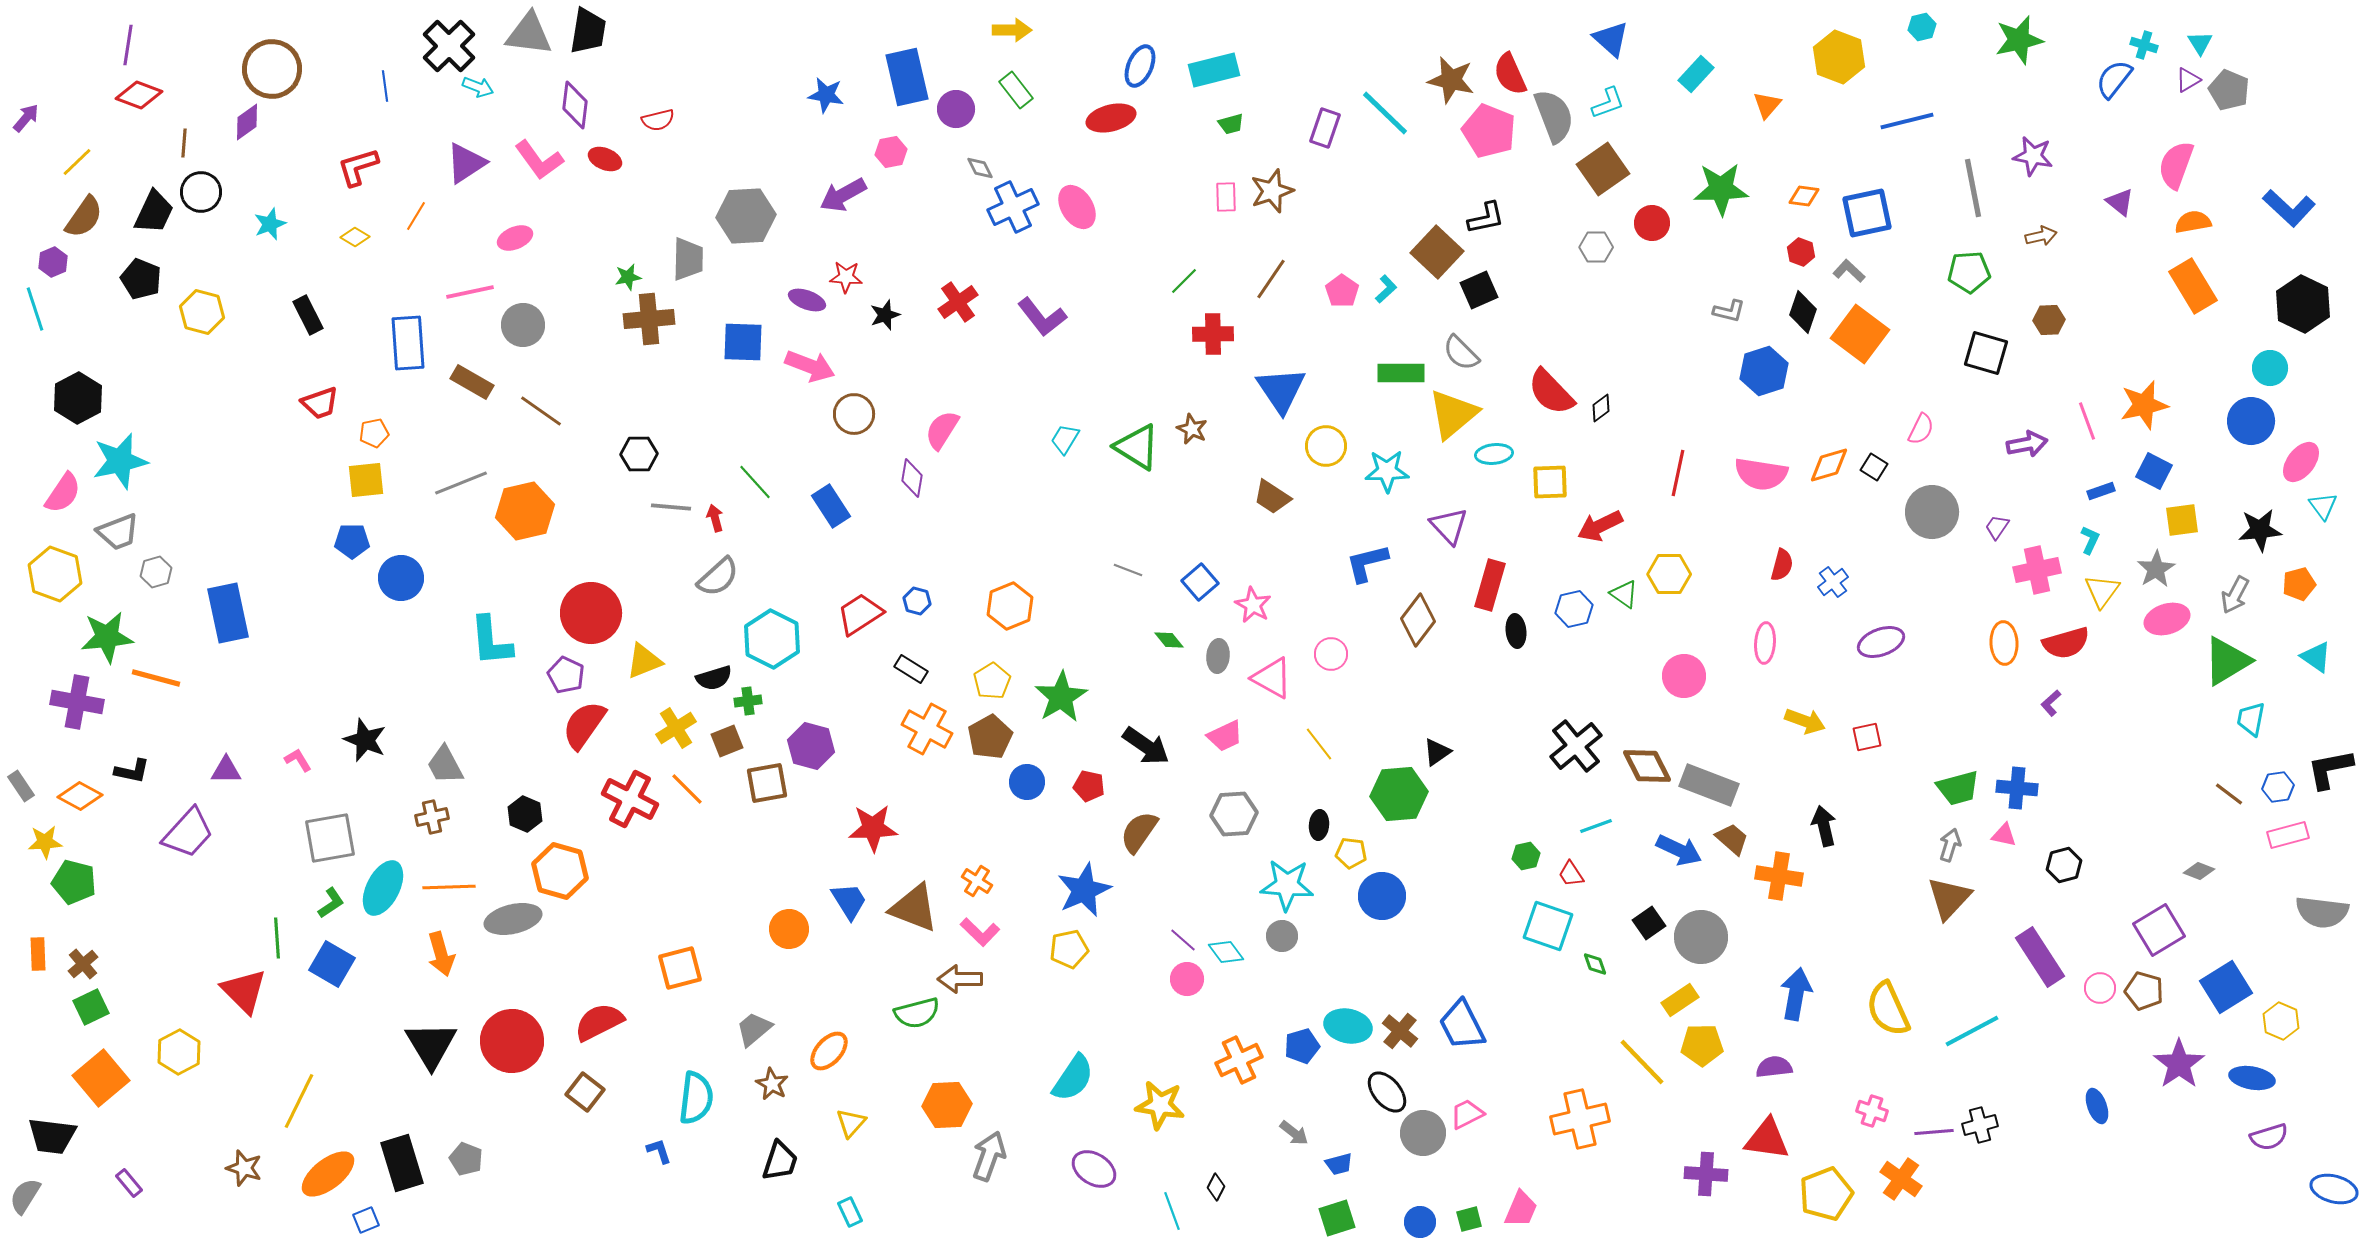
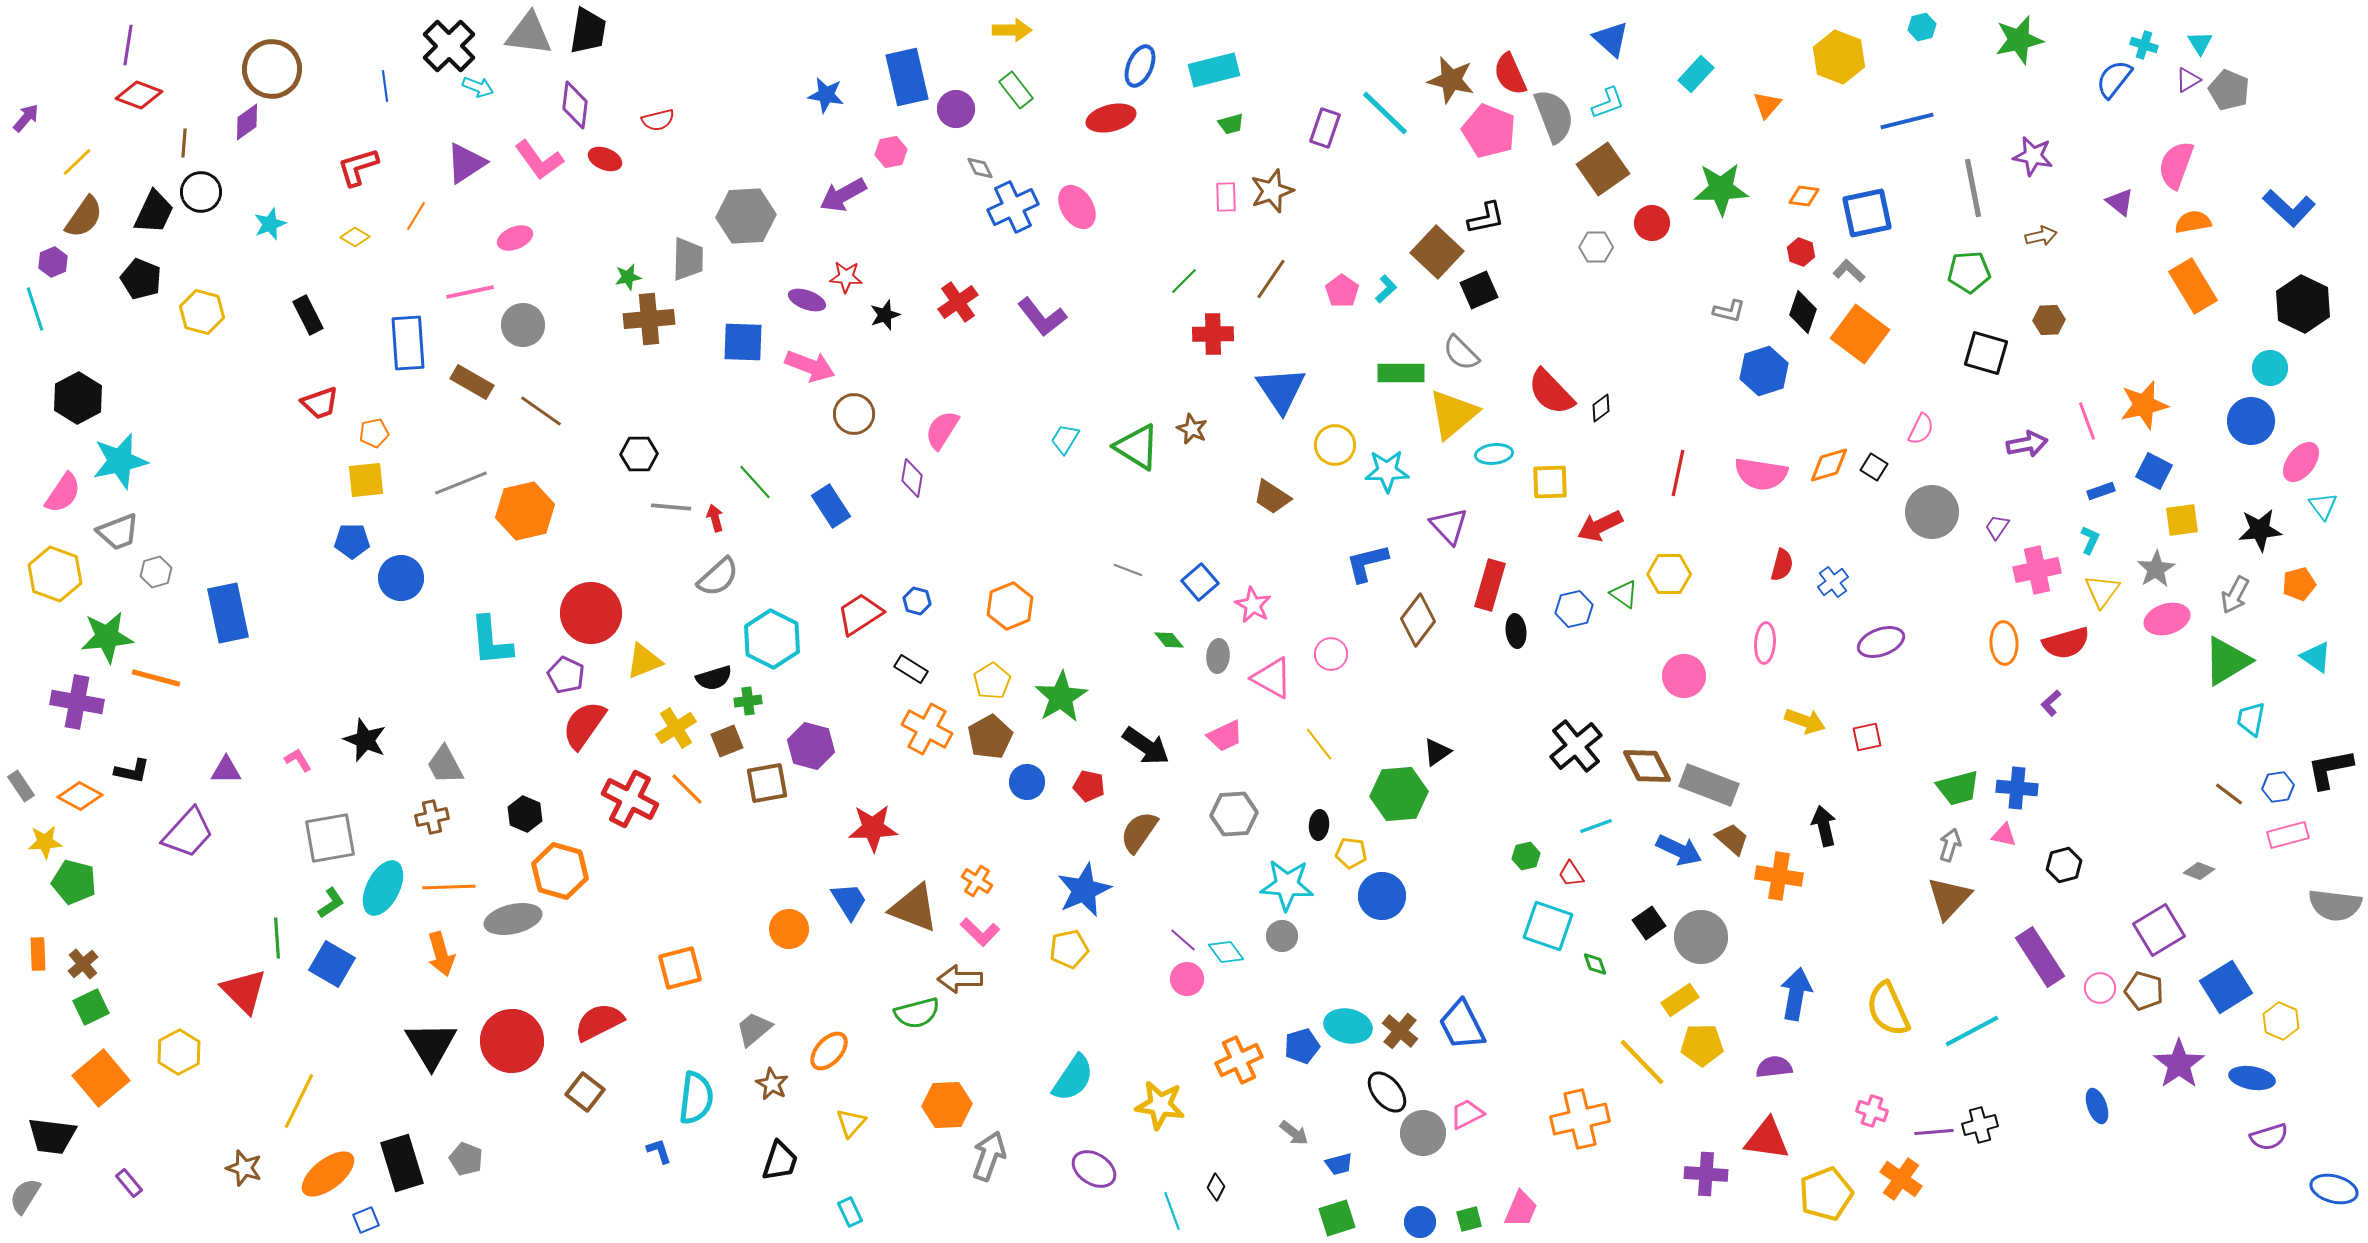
yellow circle at (1326, 446): moved 9 px right, 1 px up
gray semicircle at (2322, 912): moved 13 px right, 7 px up
